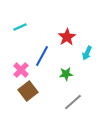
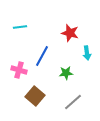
cyan line: rotated 16 degrees clockwise
red star: moved 3 px right, 4 px up; rotated 24 degrees counterclockwise
cyan arrow: rotated 32 degrees counterclockwise
pink cross: moved 2 px left; rotated 28 degrees counterclockwise
green star: moved 1 px up
brown square: moved 7 px right, 5 px down; rotated 12 degrees counterclockwise
